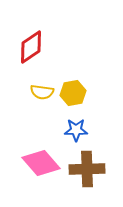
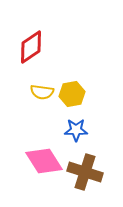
yellow hexagon: moved 1 px left, 1 px down
pink diamond: moved 3 px right, 2 px up; rotated 9 degrees clockwise
brown cross: moved 2 px left, 3 px down; rotated 20 degrees clockwise
